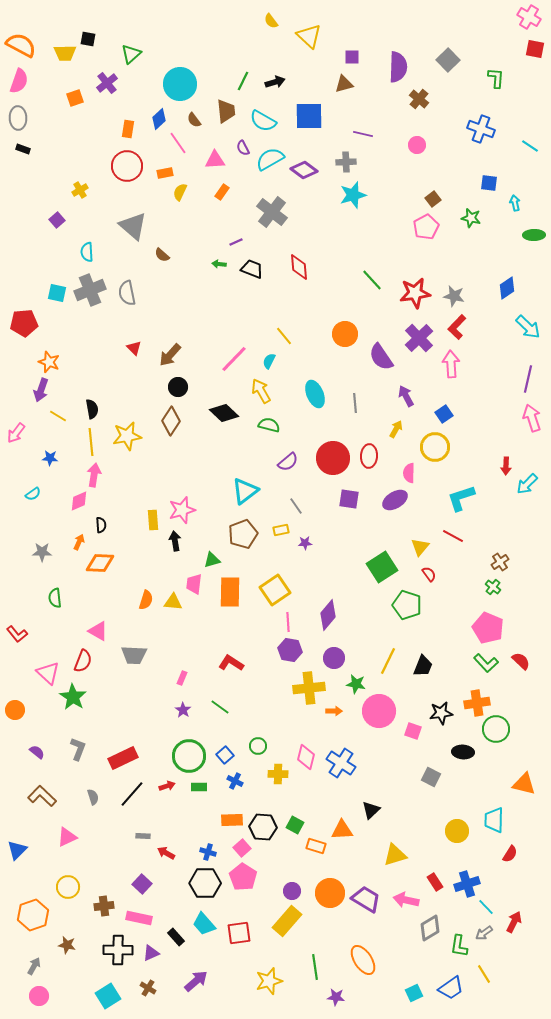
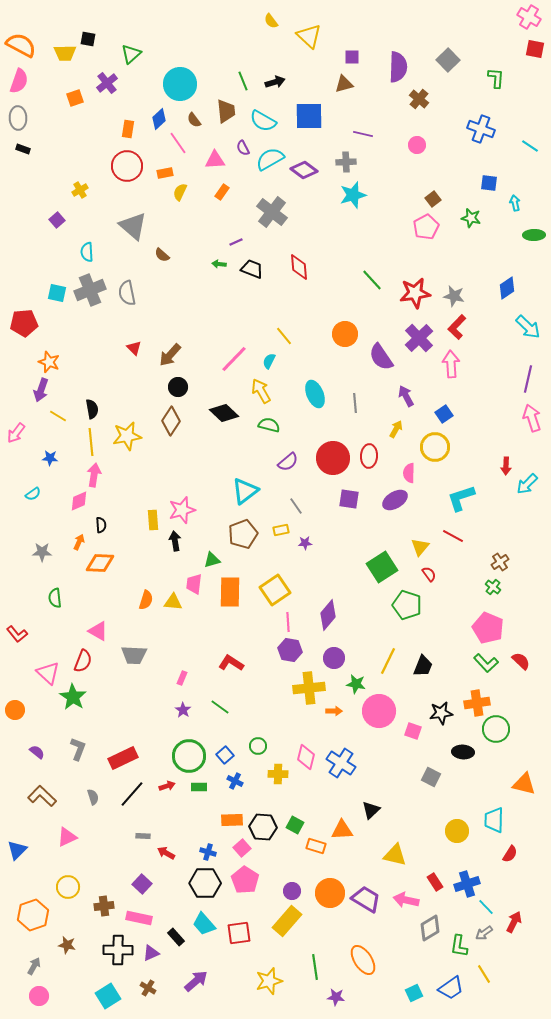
green line at (243, 81): rotated 48 degrees counterclockwise
yellow triangle at (395, 855): rotated 30 degrees clockwise
pink pentagon at (243, 877): moved 2 px right, 3 px down
